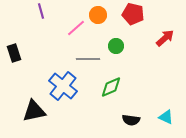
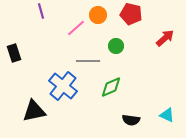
red pentagon: moved 2 px left
gray line: moved 2 px down
cyan triangle: moved 1 px right, 2 px up
